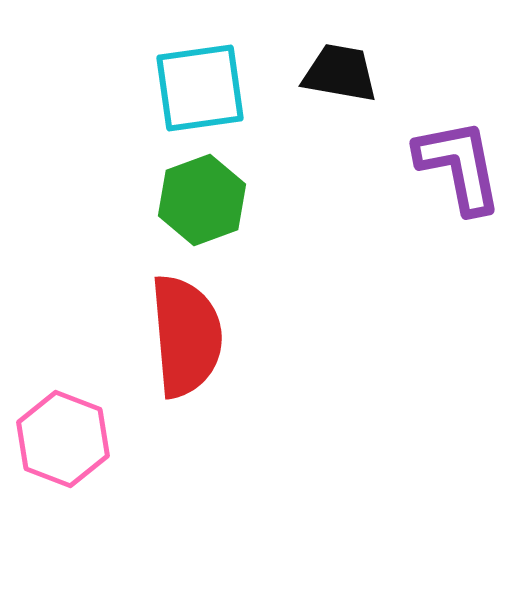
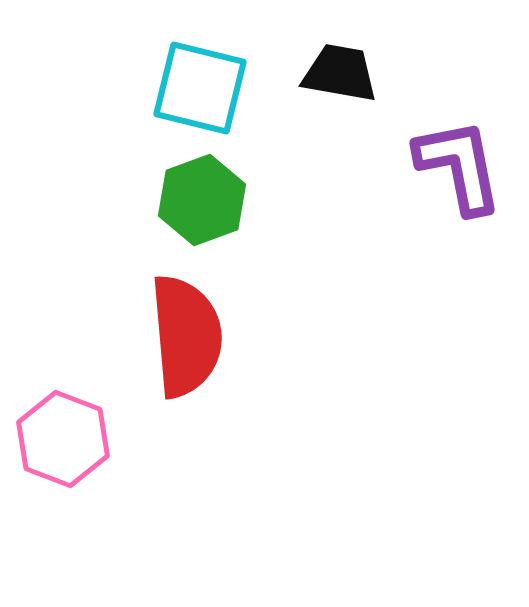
cyan square: rotated 22 degrees clockwise
